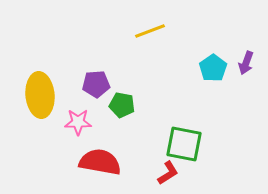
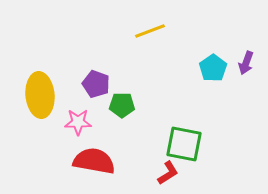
purple pentagon: rotated 24 degrees clockwise
green pentagon: rotated 10 degrees counterclockwise
red semicircle: moved 6 px left, 1 px up
